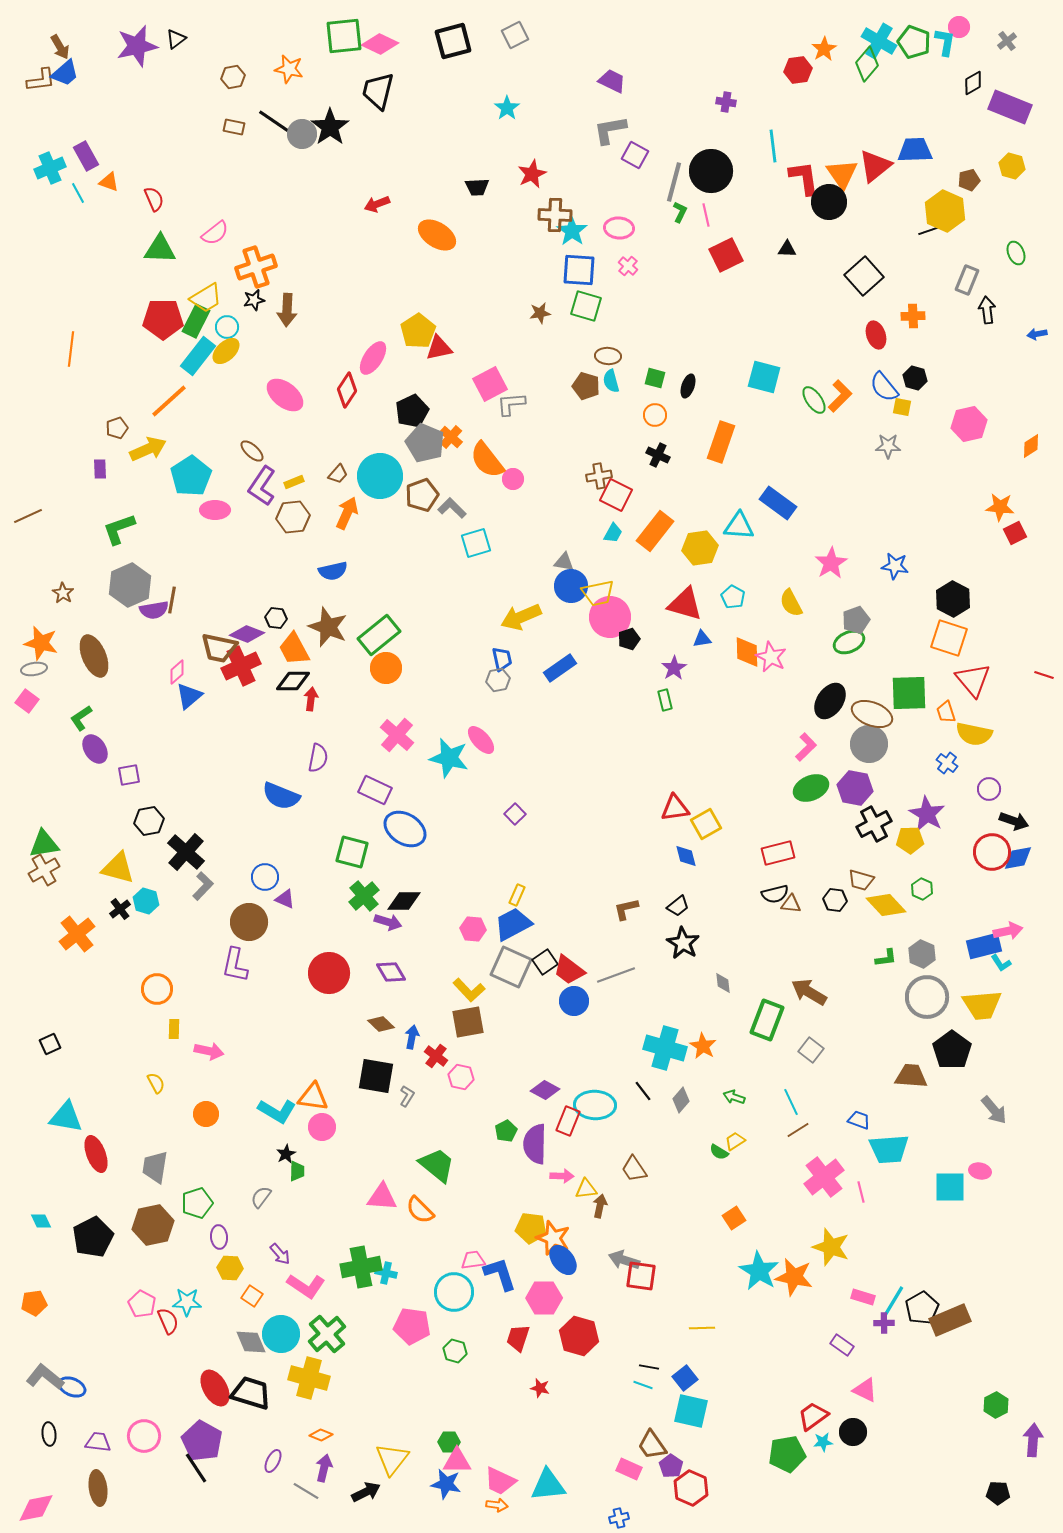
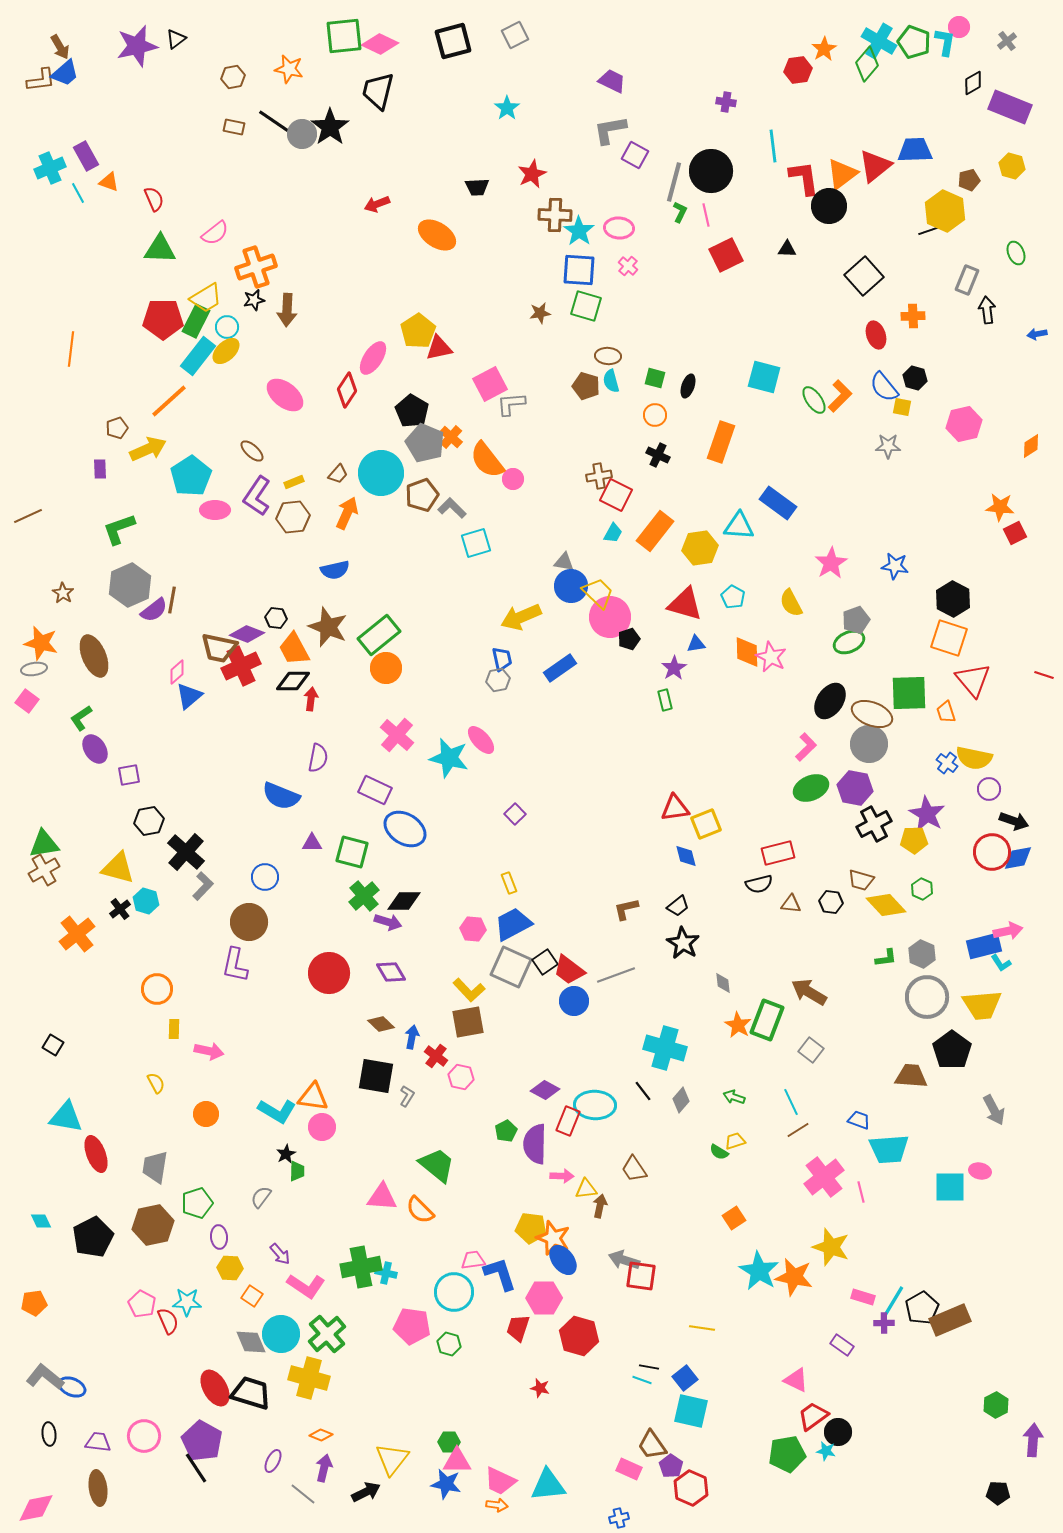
orange triangle at (842, 174): rotated 28 degrees clockwise
black circle at (829, 202): moved 4 px down
cyan star at (572, 231): moved 7 px right
black pentagon at (412, 411): rotated 16 degrees counterclockwise
pink hexagon at (969, 424): moved 5 px left
cyan circle at (380, 476): moved 1 px right, 3 px up
purple L-shape at (262, 486): moved 5 px left, 10 px down
blue semicircle at (333, 571): moved 2 px right, 1 px up
yellow trapezoid at (598, 593): rotated 124 degrees counterclockwise
purple semicircle at (154, 610): rotated 28 degrees counterclockwise
blue triangle at (702, 639): moved 6 px left, 5 px down
yellow semicircle at (974, 734): moved 24 px down
yellow square at (706, 824): rotated 8 degrees clockwise
yellow pentagon at (910, 840): moved 4 px right
black semicircle at (775, 894): moved 16 px left, 10 px up
yellow rectangle at (517, 895): moved 8 px left, 12 px up; rotated 45 degrees counterclockwise
purple triangle at (285, 899): moved 27 px right, 56 px up; rotated 25 degrees counterclockwise
black hexagon at (835, 900): moved 4 px left, 2 px down
black square at (50, 1044): moved 3 px right, 1 px down; rotated 35 degrees counterclockwise
orange star at (703, 1046): moved 35 px right, 21 px up
gray arrow at (994, 1110): rotated 12 degrees clockwise
yellow trapezoid at (735, 1141): rotated 15 degrees clockwise
yellow line at (702, 1328): rotated 10 degrees clockwise
red trapezoid at (518, 1338): moved 10 px up
green hexagon at (455, 1351): moved 6 px left, 7 px up
cyan line at (643, 1385): moved 1 px left, 5 px up
pink triangle at (865, 1390): moved 69 px left, 10 px up
black circle at (853, 1432): moved 15 px left
cyan star at (823, 1442): moved 3 px right, 9 px down; rotated 18 degrees clockwise
gray line at (306, 1491): moved 3 px left, 3 px down; rotated 8 degrees clockwise
